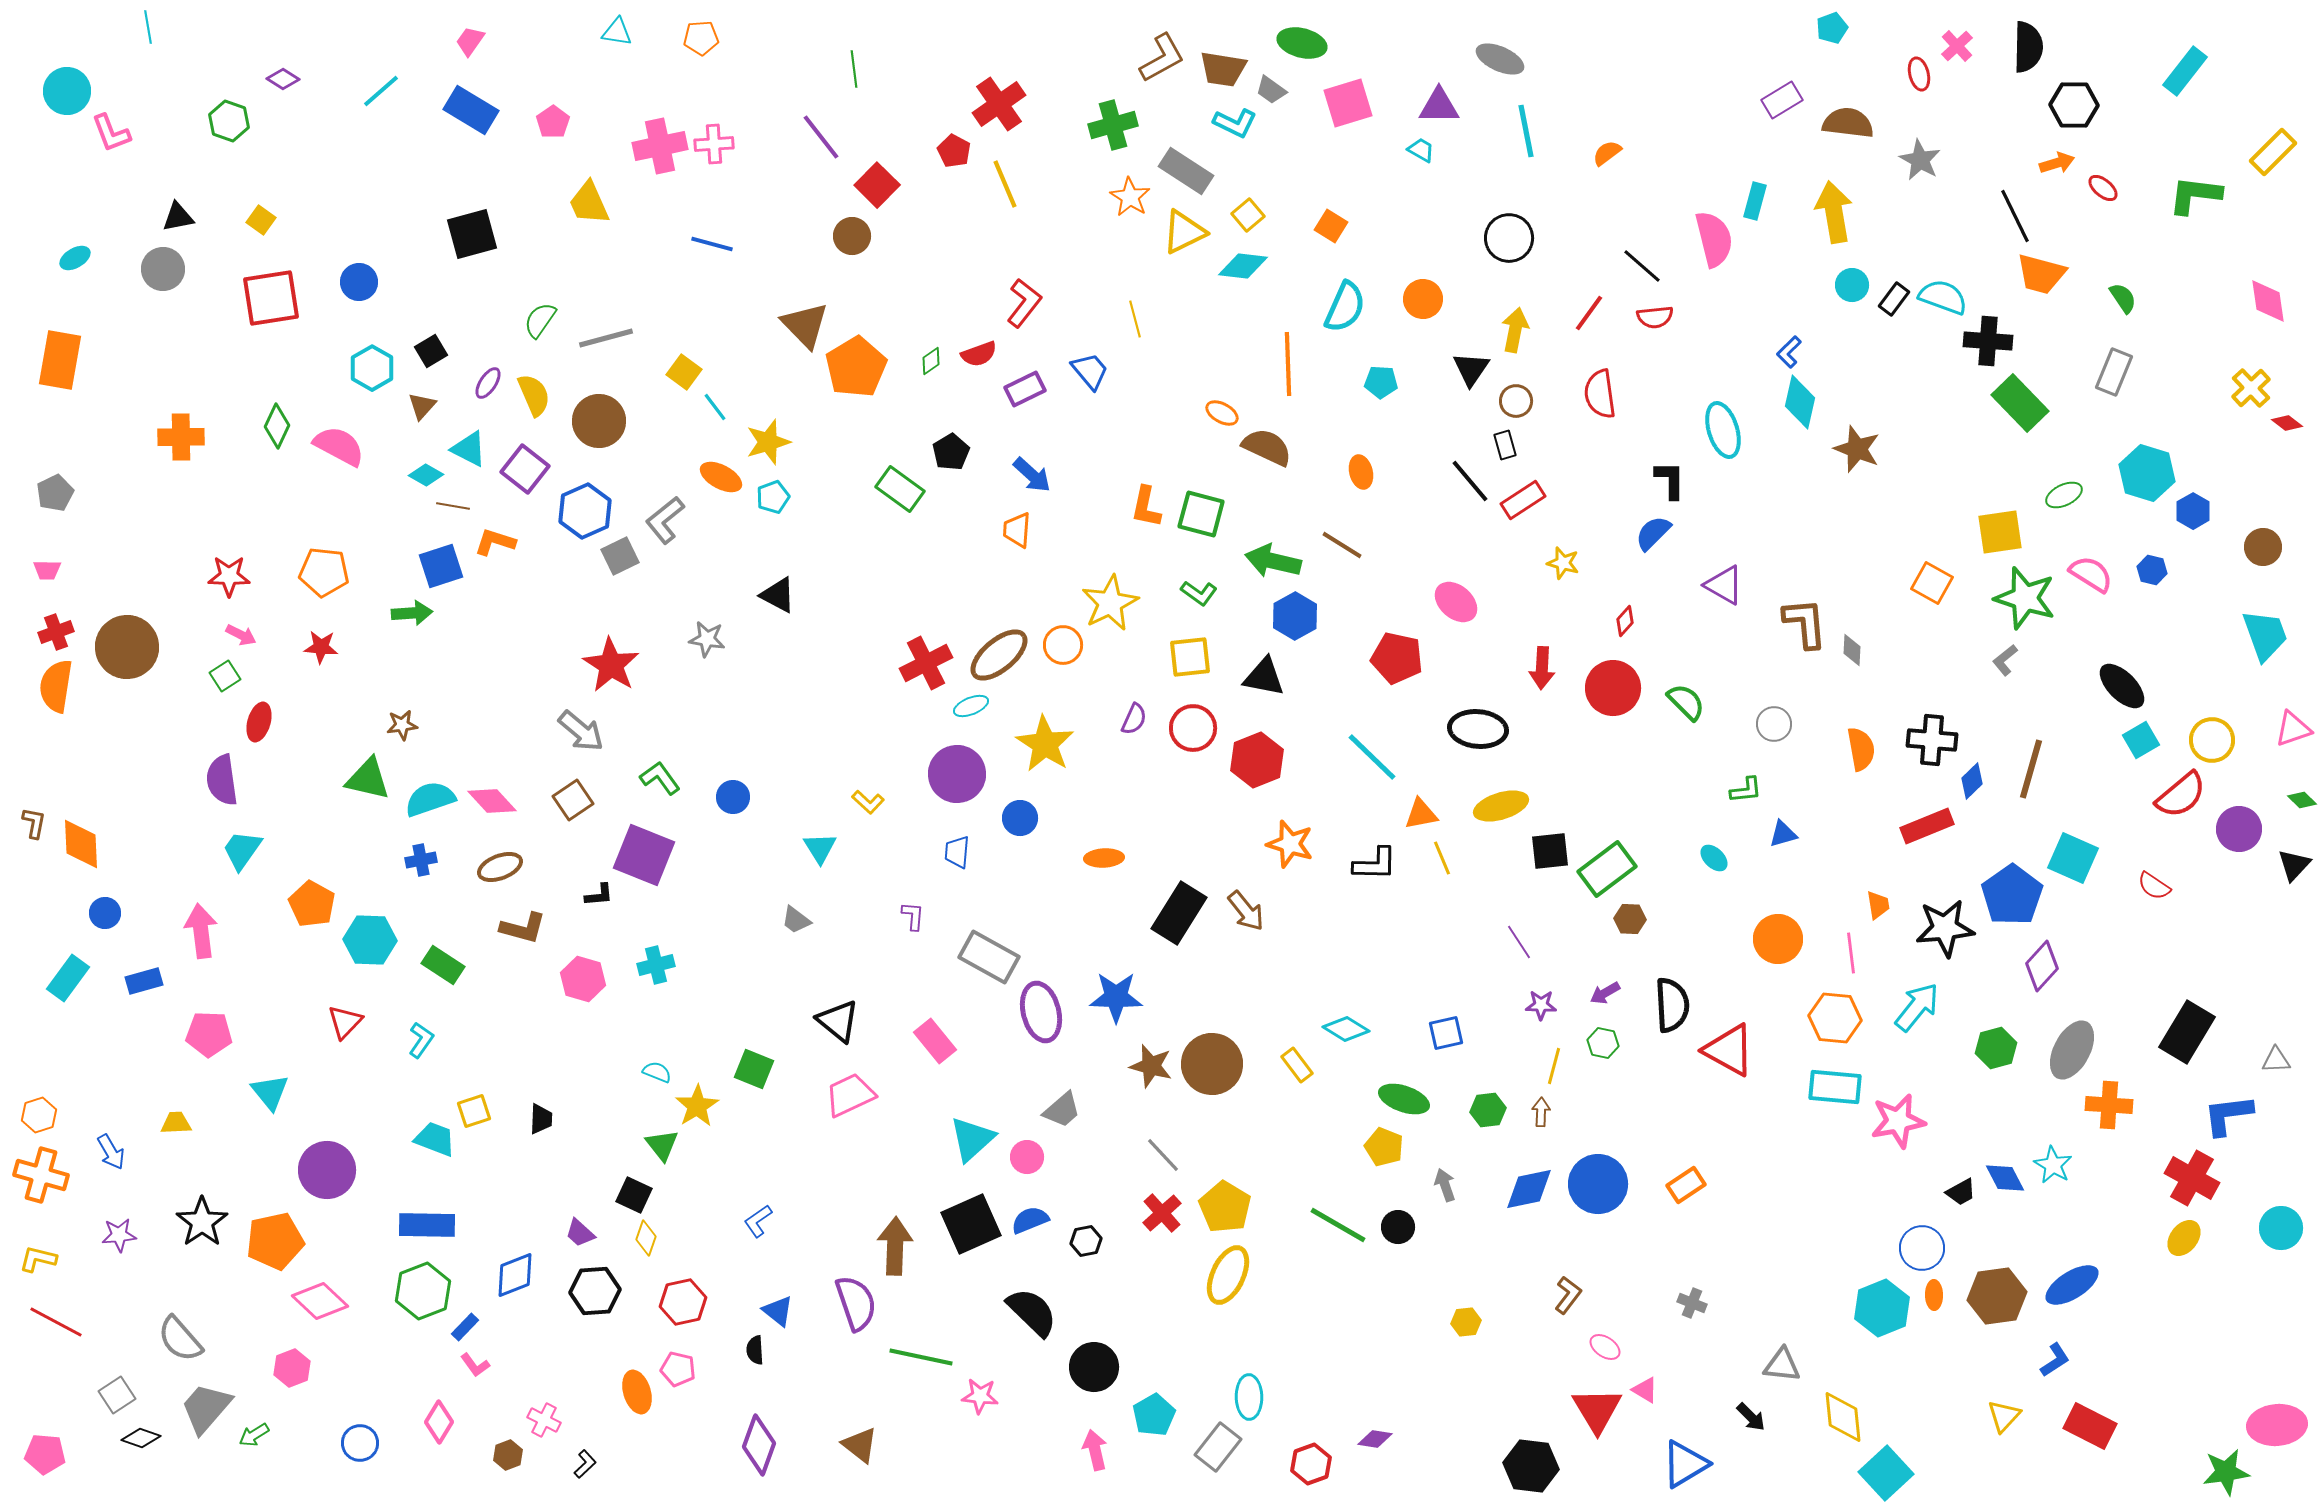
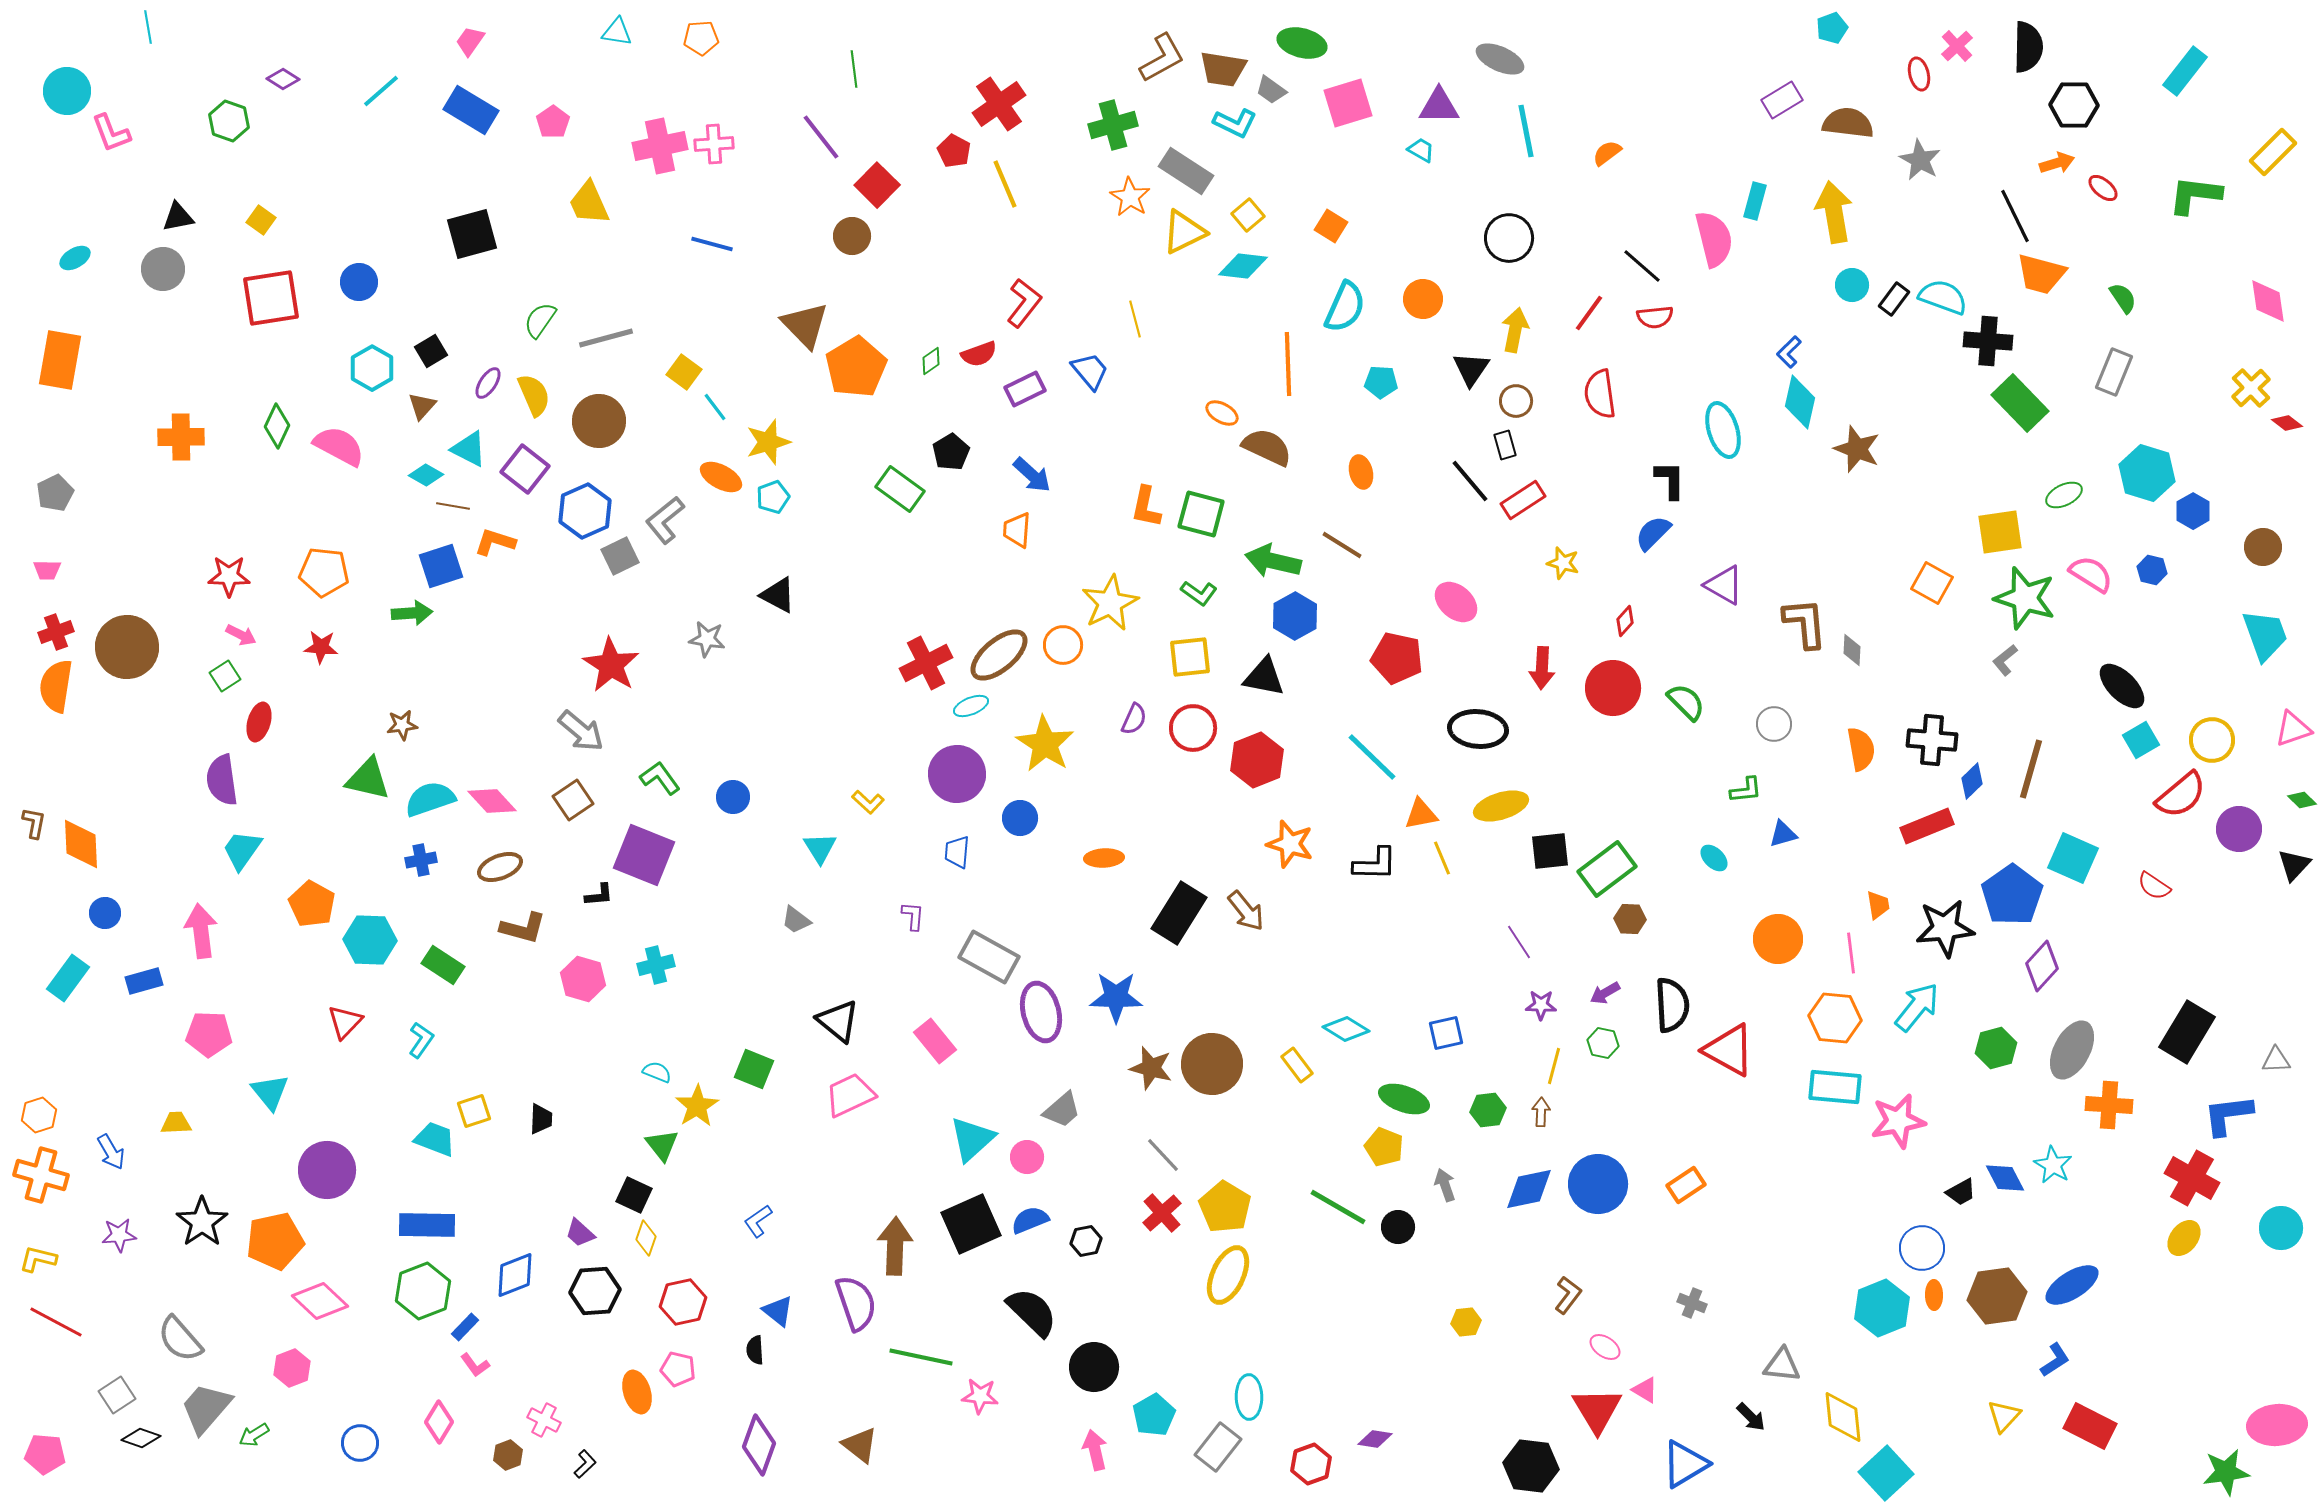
brown star at (1151, 1066): moved 2 px down
green line at (1338, 1225): moved 18 px up
